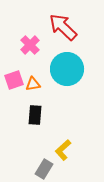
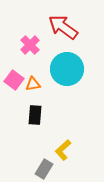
red arrow: rotated 8 degrees counterclockwise
pink square: rotated 36 degrees counterclockwise
